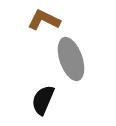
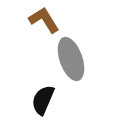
brown L-shape: rotated 32 degrees clockwise
